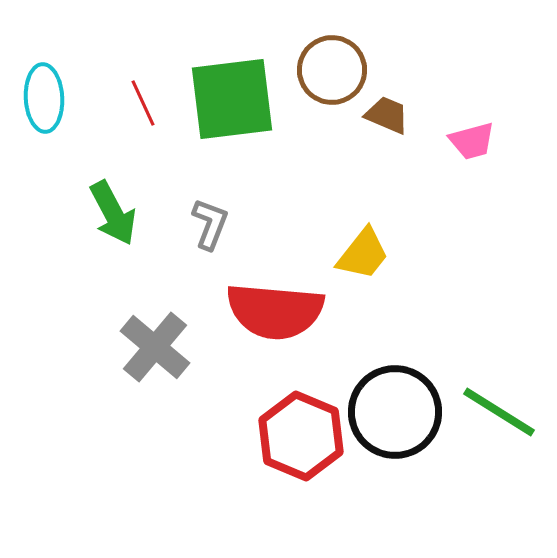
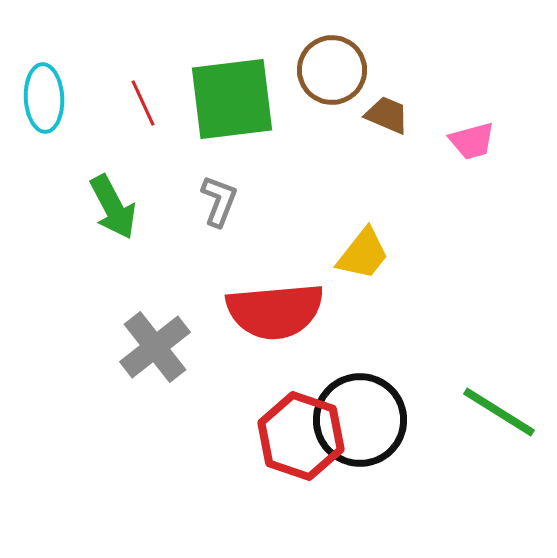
green arrow: moved 6 px up
gray L-shape: moved 9 px right, 23 px up
red semicircle: rotated 10 degrees counterclockwise
gray cross: rotated 12 degrees clockwise
black circle: moved 35 px left, 8 px down
red hexagon: rotated 4 degrees counterclockwise
